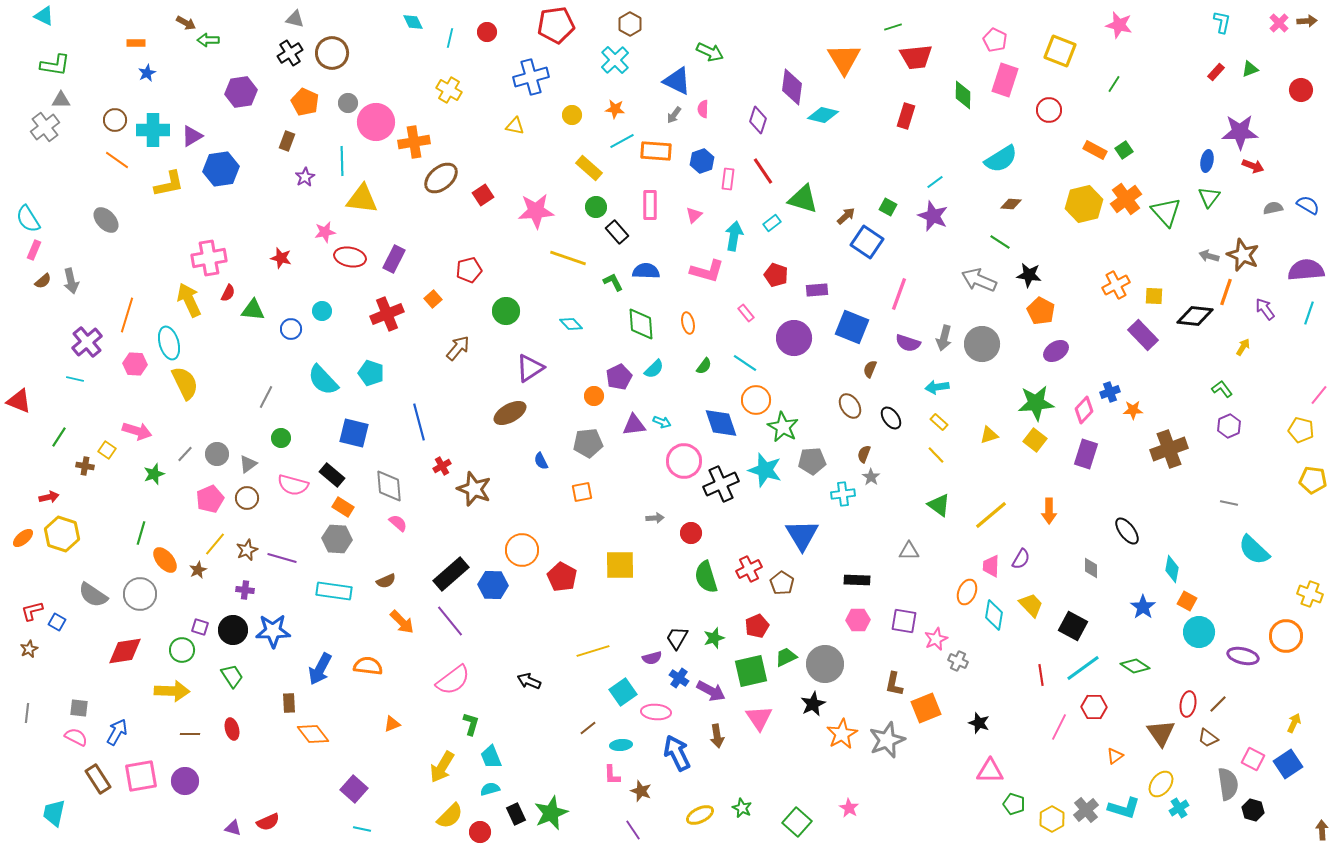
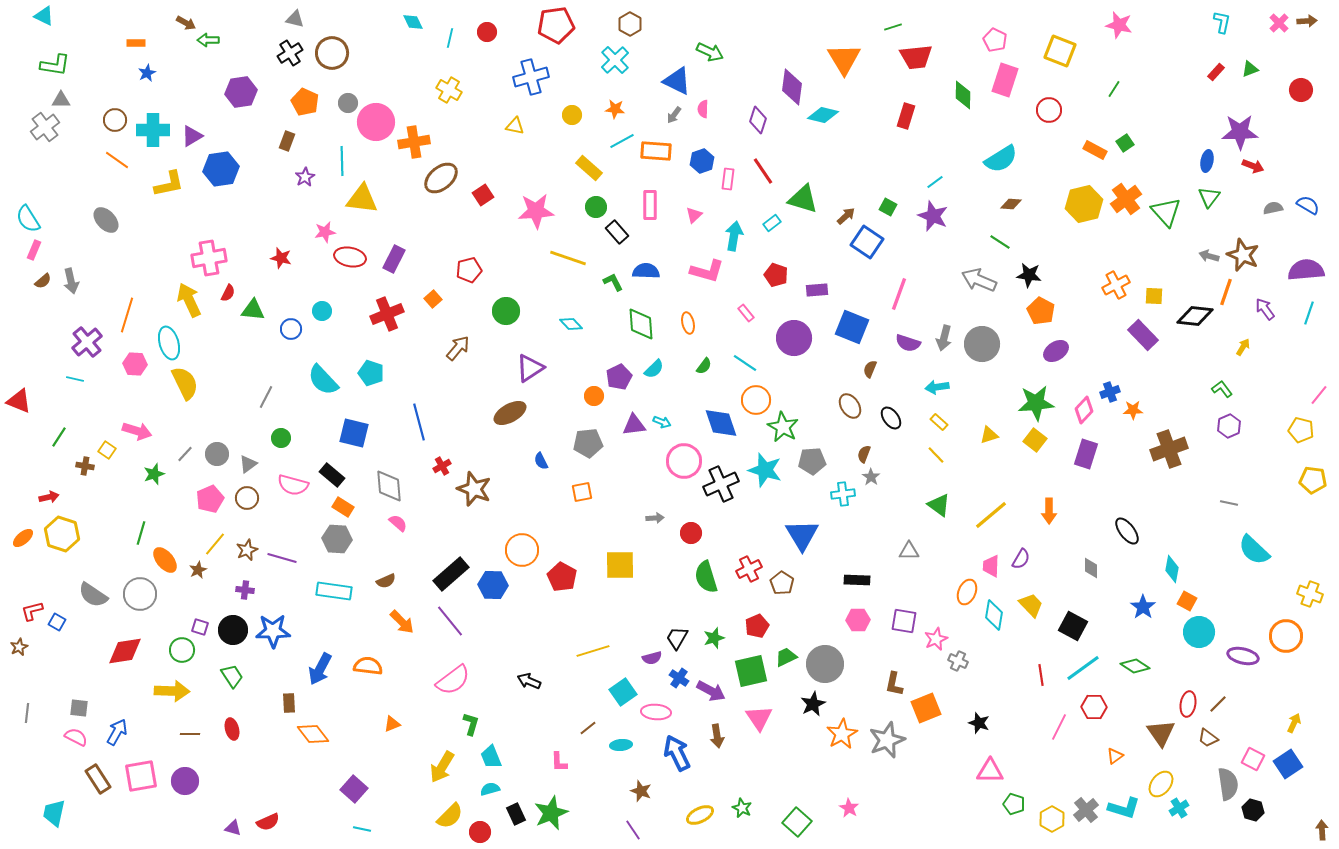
green line at (1114, 84): moved 5 px down
green square at (1124, 150): moved 1 px right, 7 px up
brown star at (29, 649): moved 10 px left, 2 px up
pink L-shape at (612, 775): moved 53 px left, 13 px up
